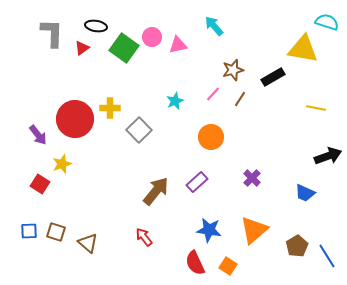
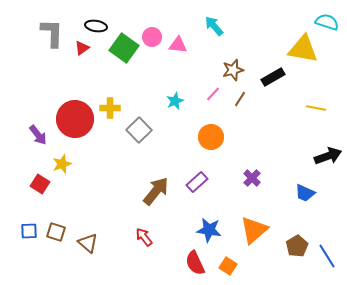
pink triangle: rotated 18 degrees clockwise
